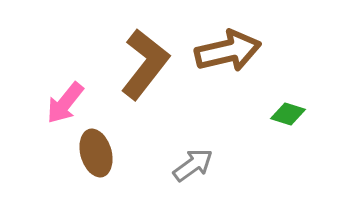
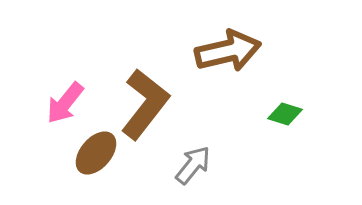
brown L-shape: moved 40 px down
green diamond: moved 3 px left
brown ellipse: rotated 57 degrees clockwise
gray arrow: rotated 15 degrees counterclockwise
